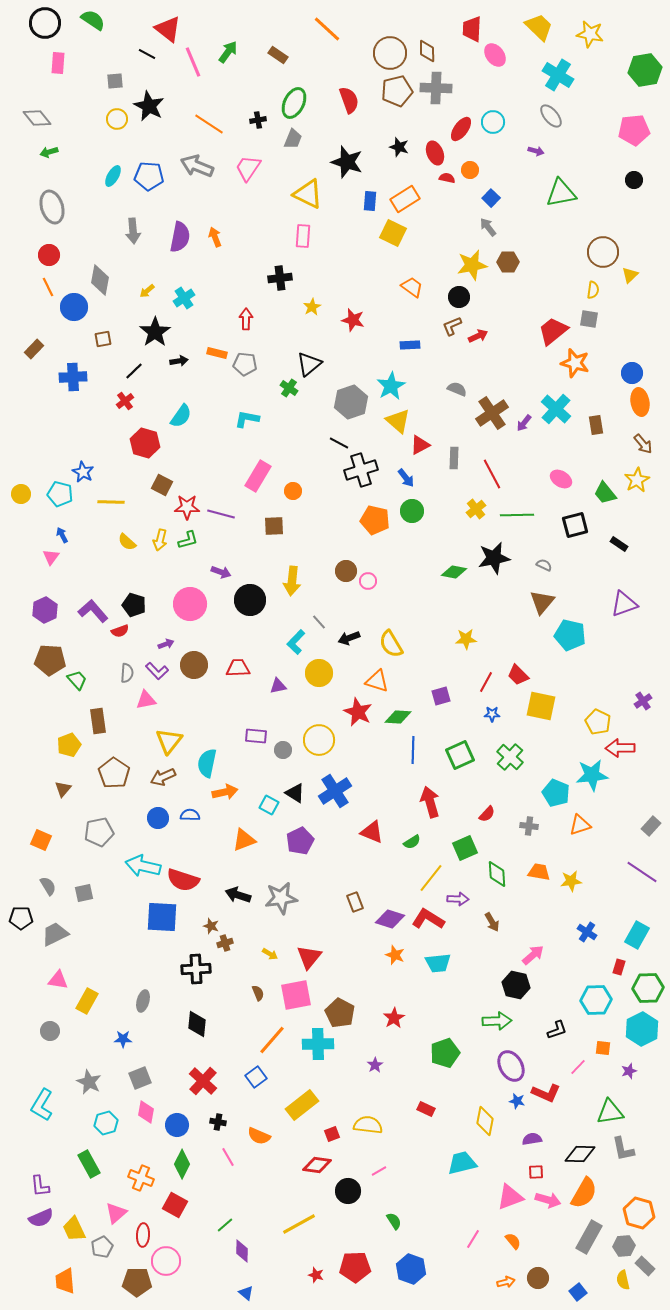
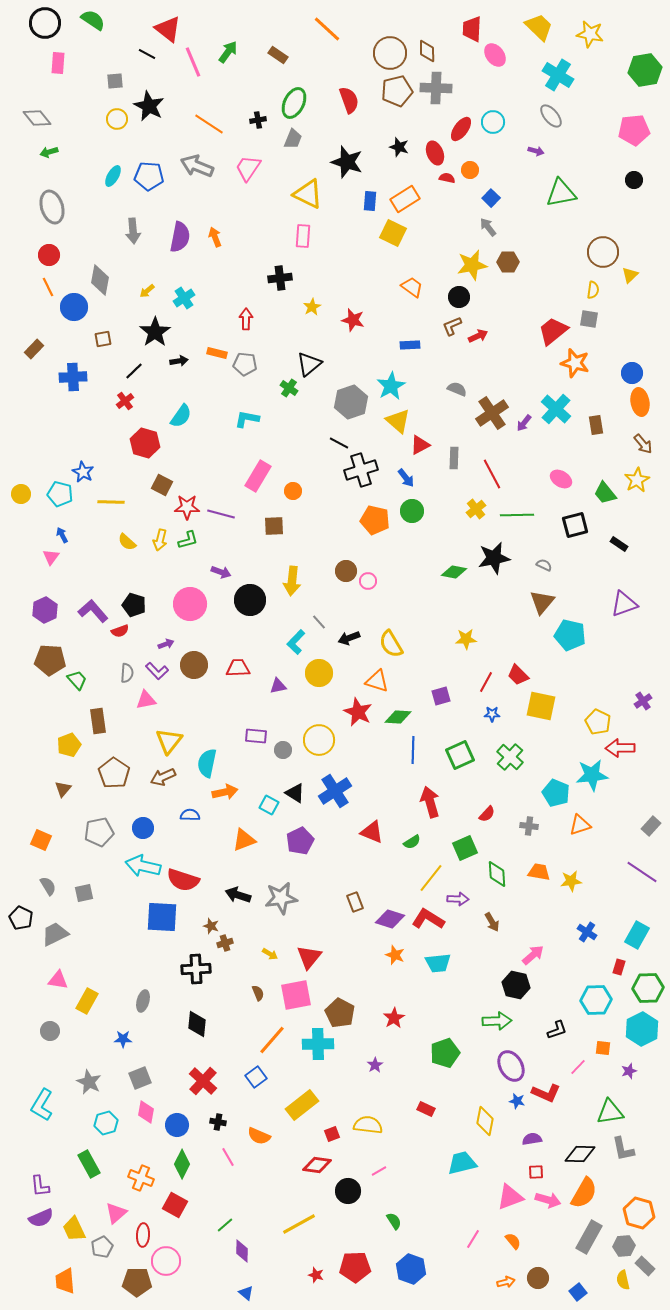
blue circle at (158, 818): moved 15 px left, 10 px down
black pentagon at (21, 918): rotated 25 degrees clockwise
